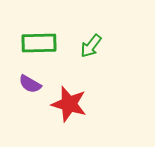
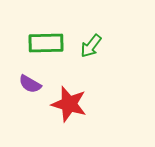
green rectangle: moved 7 px right
